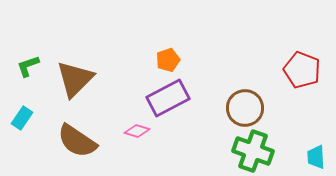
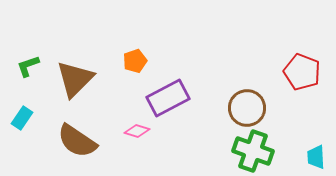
orange pentagon: moved 33 px left, 1 px down
red pentagon: moved 2 px down
brown circle: moved 2 px right
